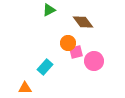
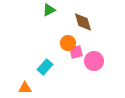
brown diamond: rotated 20 degrees clockwise
